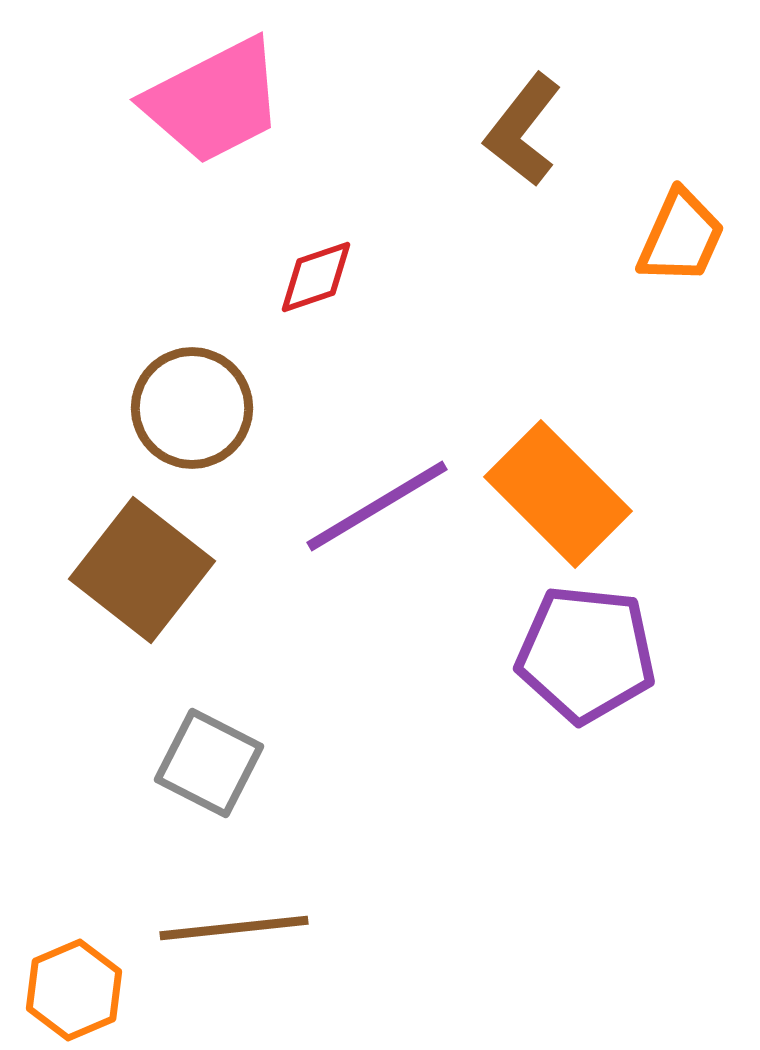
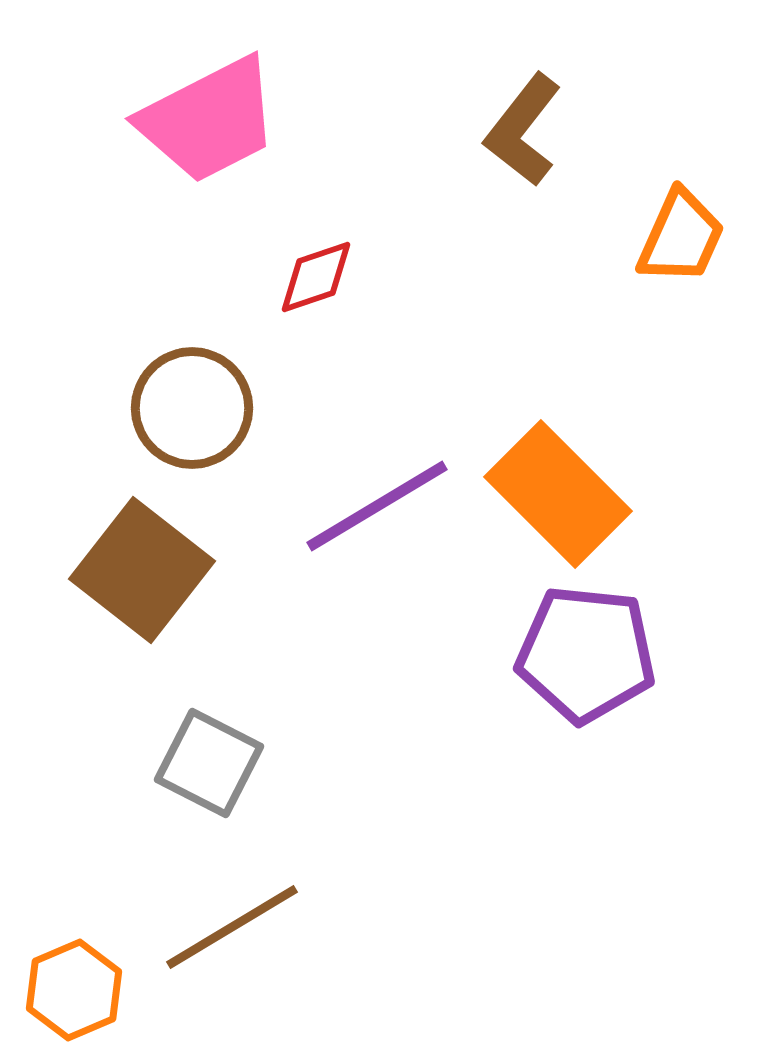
pink trapezoid: moved 5 px left, 19 px down
brown line: moved 2 px left, 1 px up; rotated 25 degrees counterclockwise
